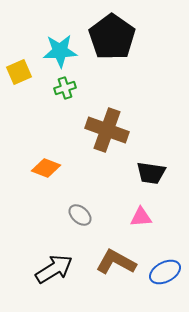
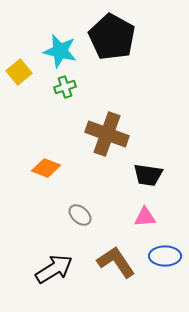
black pentagon: rotated 6 degrees counterclockwise
cyan star: rotated 16 degrees clockwise
yellow square: rotated 15 degrees counterclockwise
green cross: moved 1 px up
brown cross: moved 4 px down
black trapezoid: moved 3 px left, 2 px down
pink triangle: moved 4 px right
brown L-shape: rotated 27 degrees clockwise
blue ellipse: moved 16 px up; rotated 28 degrees clockwise
